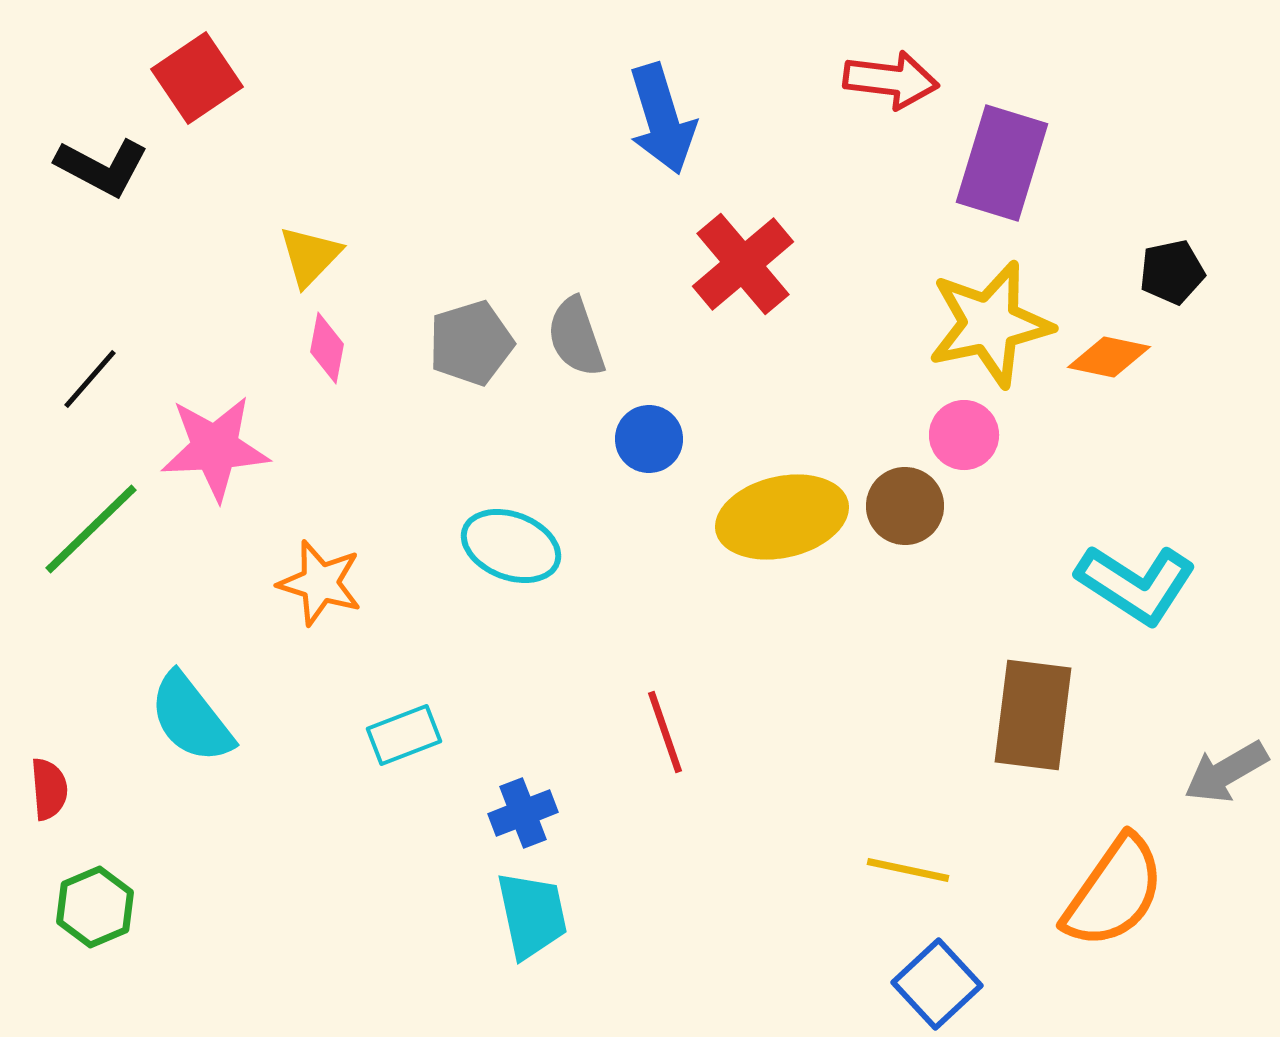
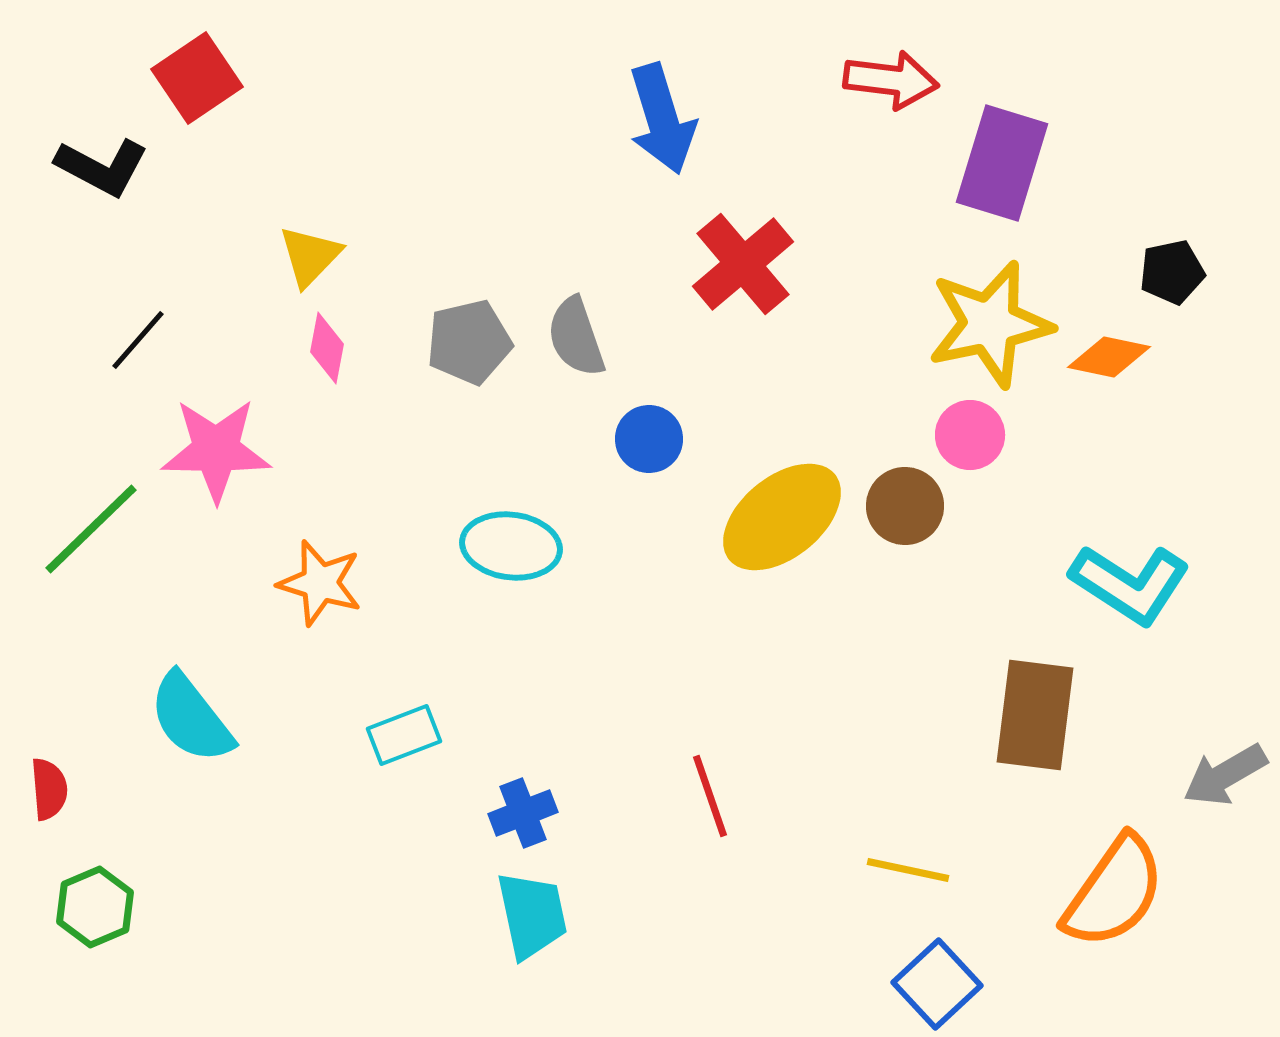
gray pentagon: moved 2 px left, 1 px up; rotated 4 degrees clockwise
black line: moved 48 px right, 39 px up
pink circle: moved 6 px right
pink star: moved 1 px right, 2 px down; rotated 4 degrees clockwise
yellow ellipse: rotated 26 degrees counterclockwise
cyan ellipse: rotated 14 degrees counterclockwise
cyan L-shape: moved 6 px left
brown rectangle: moved 2 px right
red line: moved 45 px right, 64 px down
gray arrow: moved 1 px left, 3 px down
